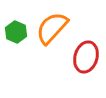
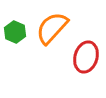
green hexagon: moved 1 px left
